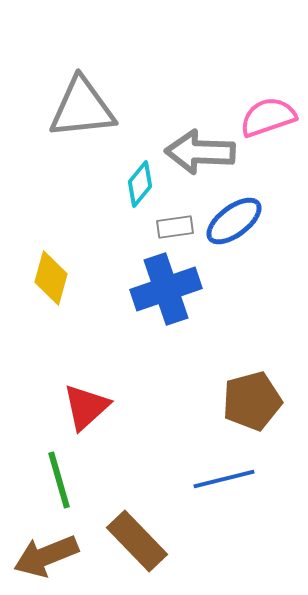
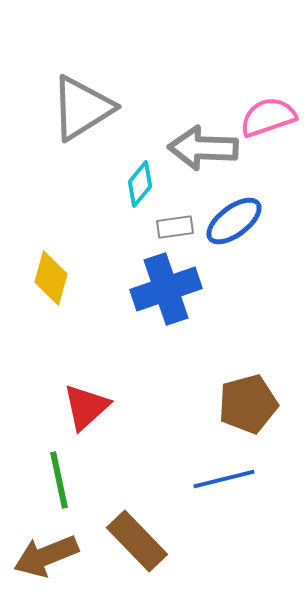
gray triangle: rotated 26 degrees counterclockwise
gray arrow: moved 3 px right, 4 px up
brown pentagon: moved 4 px left, 3 px down
green line: rotated 4 degrees clockwise
